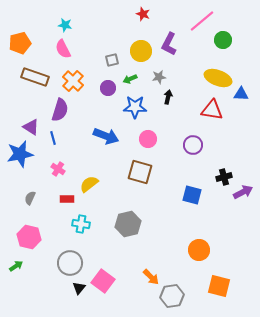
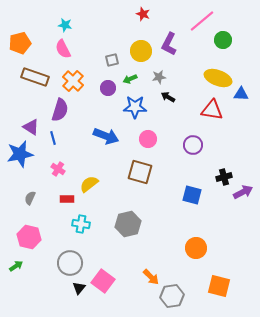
black arrow at (168, 97): rotated 72 degrees counterclockwise
orange circle at (199, 250): moved 3 px left, 2 px up
